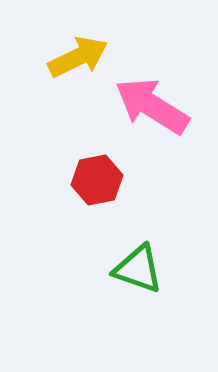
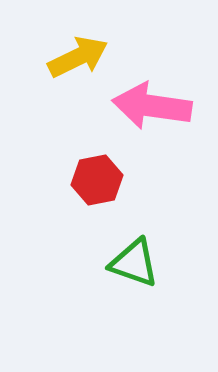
pink arrow: rotated 24 degrees counterclockwise
green triangle: moved 4 px left, 6 px up
